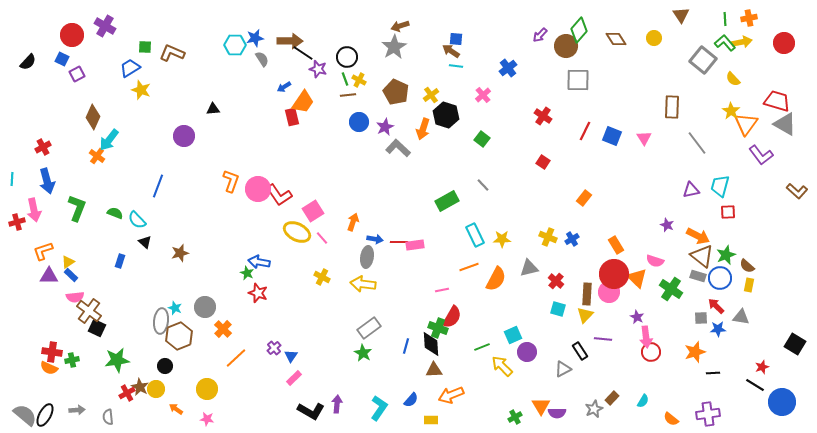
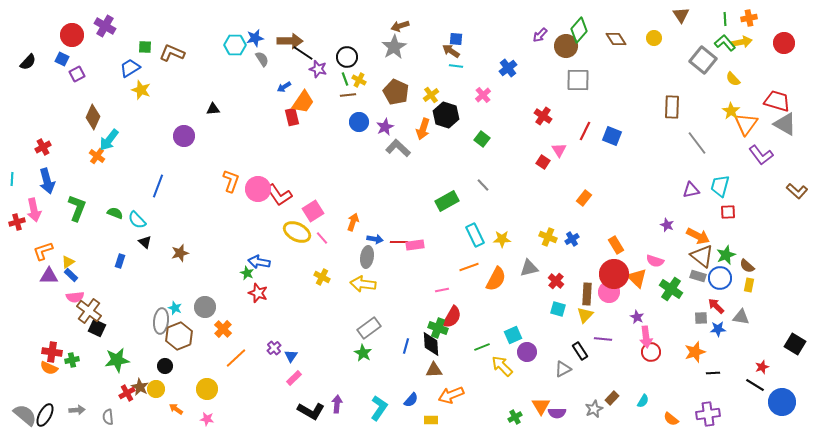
pink triangle at (644, 138): moved 85 px left, 12 px down
